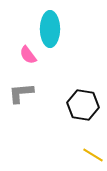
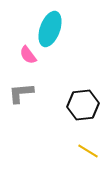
cyan ellipse: rotated 20 degrees clockwise
black hexagon: rotated 16 degrees counterclockwise
yellow line: moved 5 px left, 4 px up
